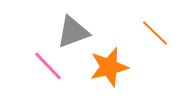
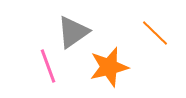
gray triangle: rotated 15 degrees counterclockwise
pink line: rotated 24 degrees clockwise
